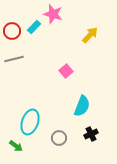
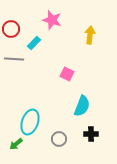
pink star: moved 1 px left, 6 px down
cyan rectangle: moved 16 px down
red circle: moved 1 px left, 2 px up
yellow arrow: rotated 36 degrees counterclockwise
gray line: rotated 18 degrees clockwise
pink square: moved 1 px right, 3 px down; rotated 24 degrees counterclockwise
black cross: rotated 24 degrees clockwise
gray circle: moved 1 px down
green arrow: moved 2 px up; rotated 104 degrees clockwise
